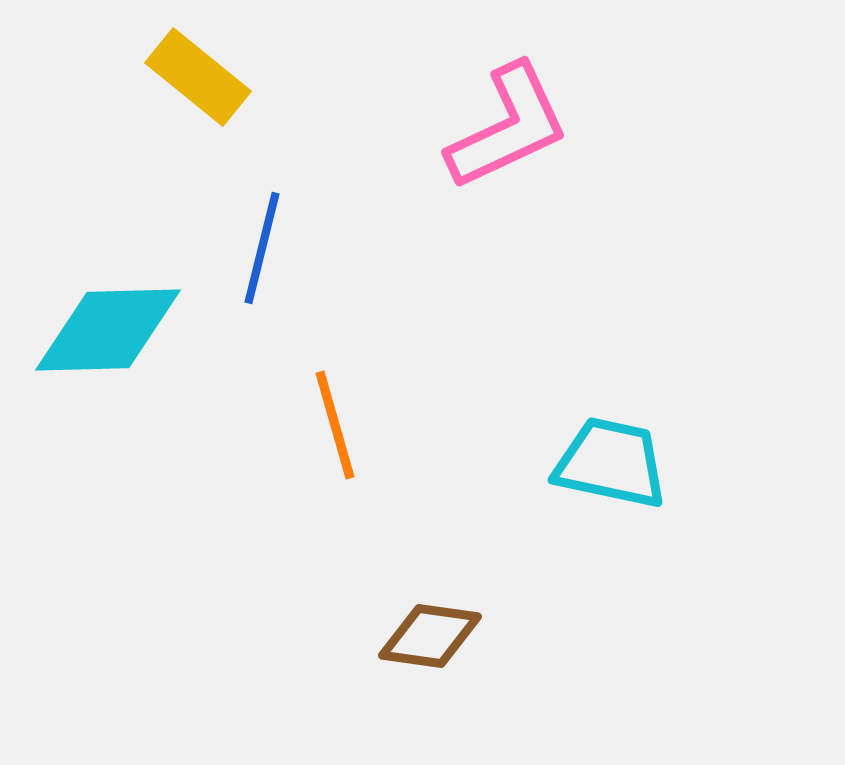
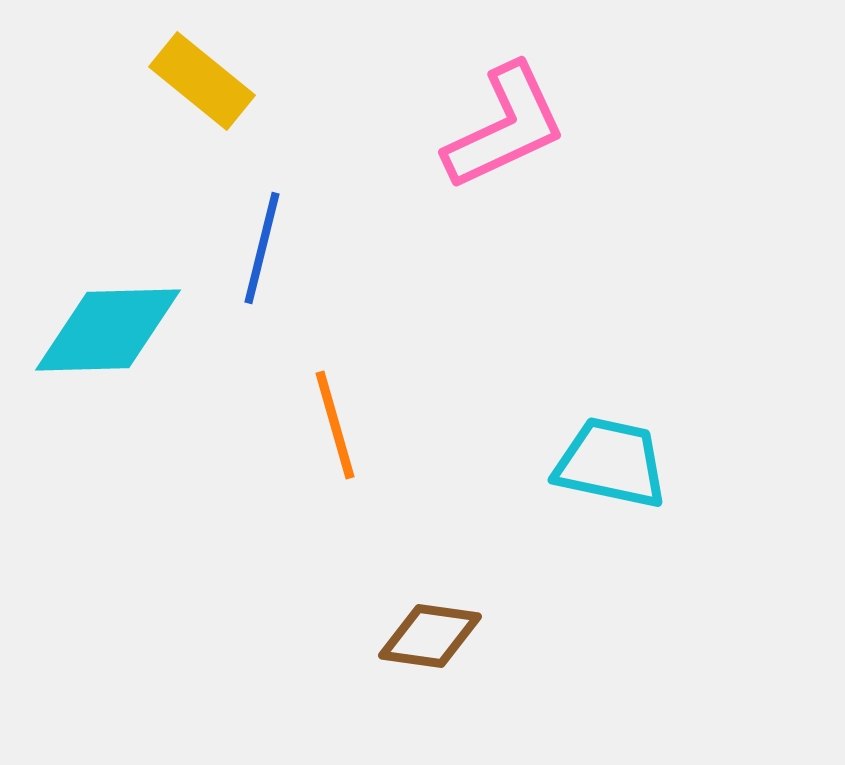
yellow rectangle: moved 4 px right, 4 px down
pink L-shape: moved 3 px left
